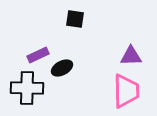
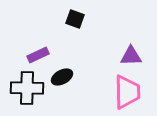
black square: rotated 12 degrees clockwise
black ellipse: moved 9 px down
pink trapezoid: moved 1 px right, 1 px down
